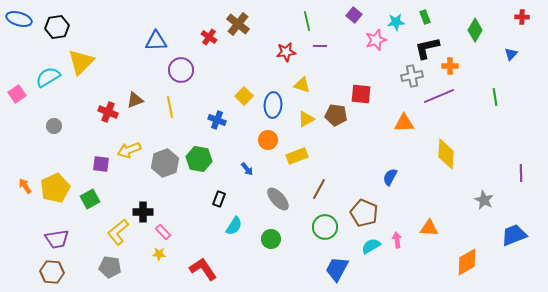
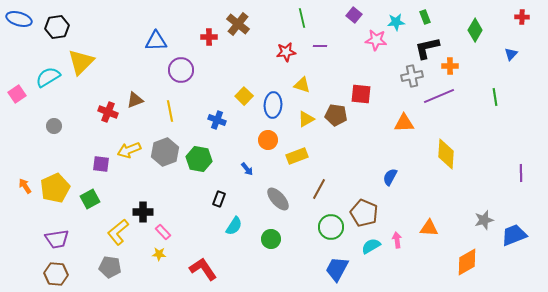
green line at (307, 21): moved 5 px left, 3 px up
red cross at (209, 37): rotated 35 degrees counterclockwise
pink star at (376, 40): rotated 25 degrees clockwise
yellow line at (170, 107): moved 4 px down
gray hexagon at (165, 163): moved 11 px up
gray star at (484, 200): moved 20 px down; rotated 30 degrees clockwise
green circle at (325, 227): moved 6 px right
brown hexagon at (52, 272): moved 4 px right, 2 px down
